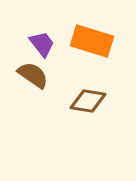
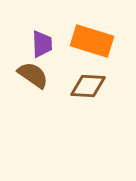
purple trapezoid: rotated 36 degrees clockwise
brown diamond: moved 15 px up; rotated 6 degrees counterclockwise
